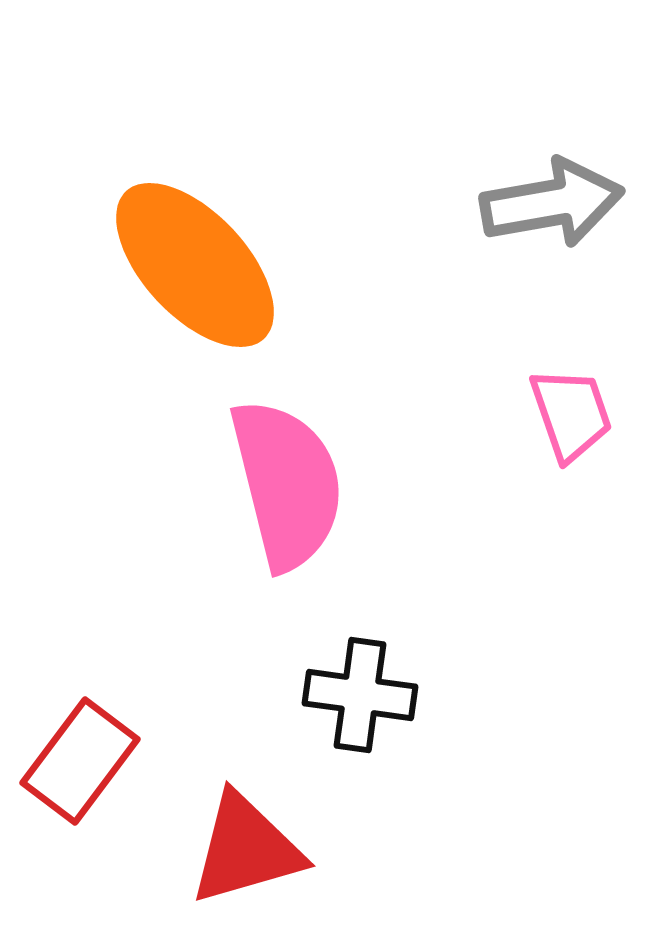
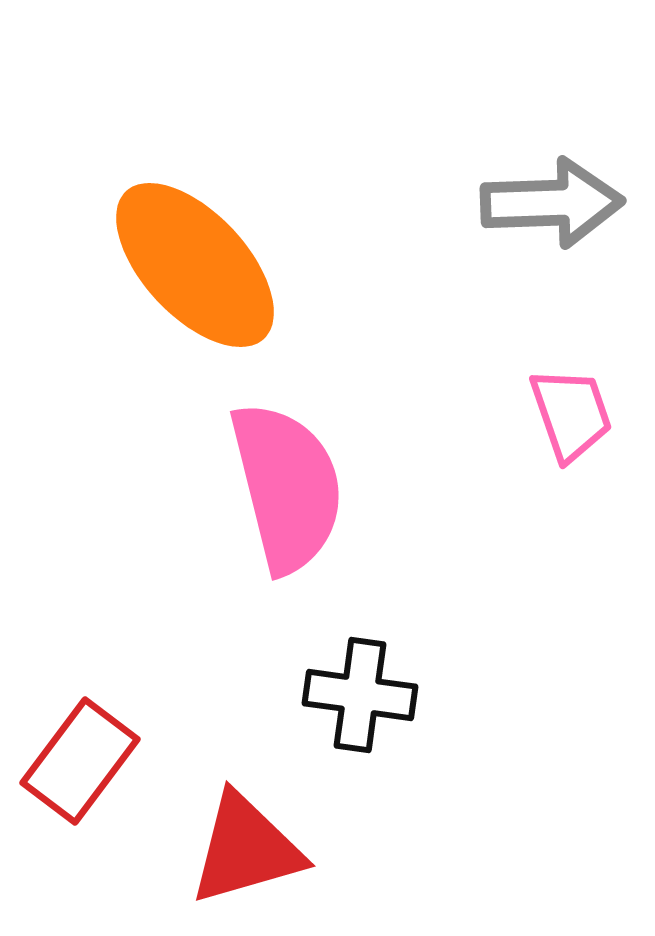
gray arrow: rotated 8 degrees clockwise
pink semicircle: moved 3 px down
